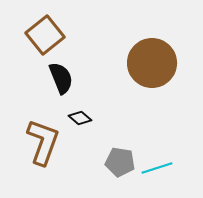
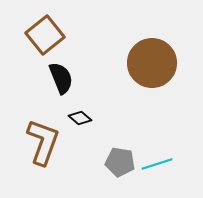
cyan line: moved 4 px up
